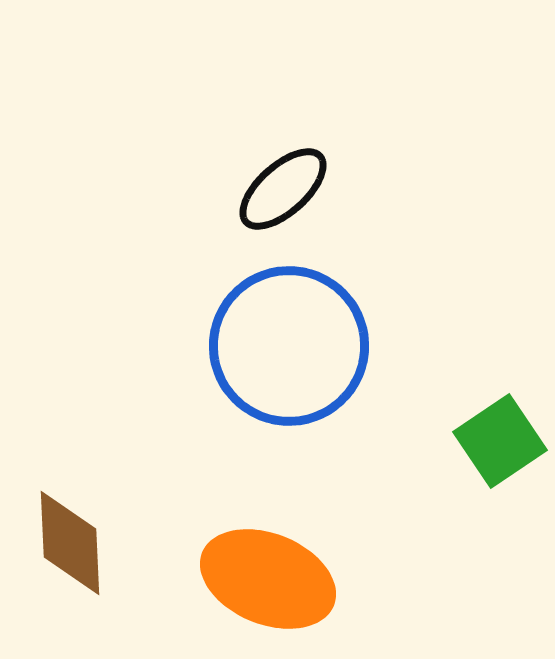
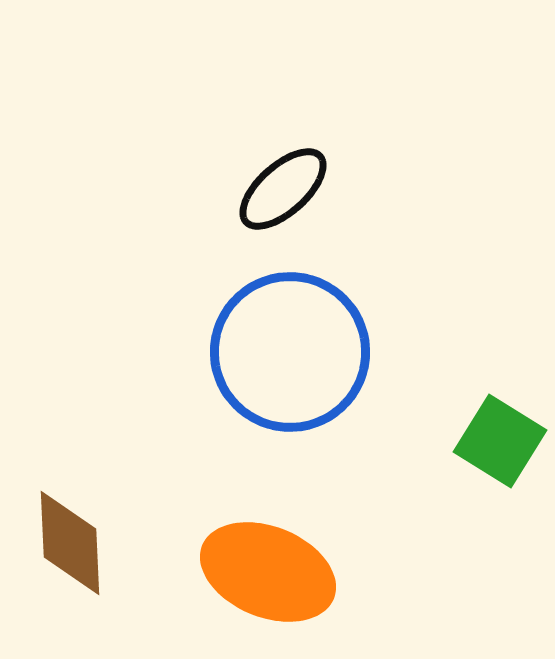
blue circle: moved 1 px right, 6 px down
green square: rotated 24 degrees counterclockwise
orange ellipse: moved 7 px up
